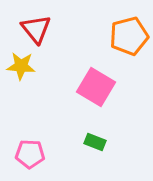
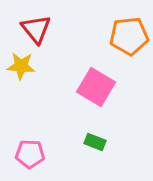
orange pentagon: rotated 9 degrees clockwise
